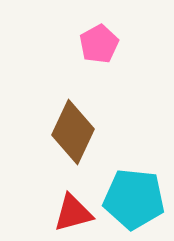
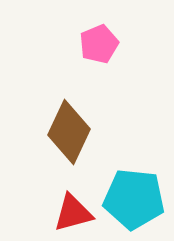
pink pentagon: rotated 6 degrees clockwise
brown diamond: moved 4 px left
